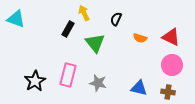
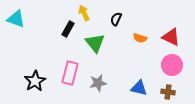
pink rectangle: moved 2 px right, 2 px up
gray star: rotated 24 degrees counterclockwise
